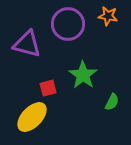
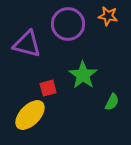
yellow ellipse: moved 2 px left, 2 px up
